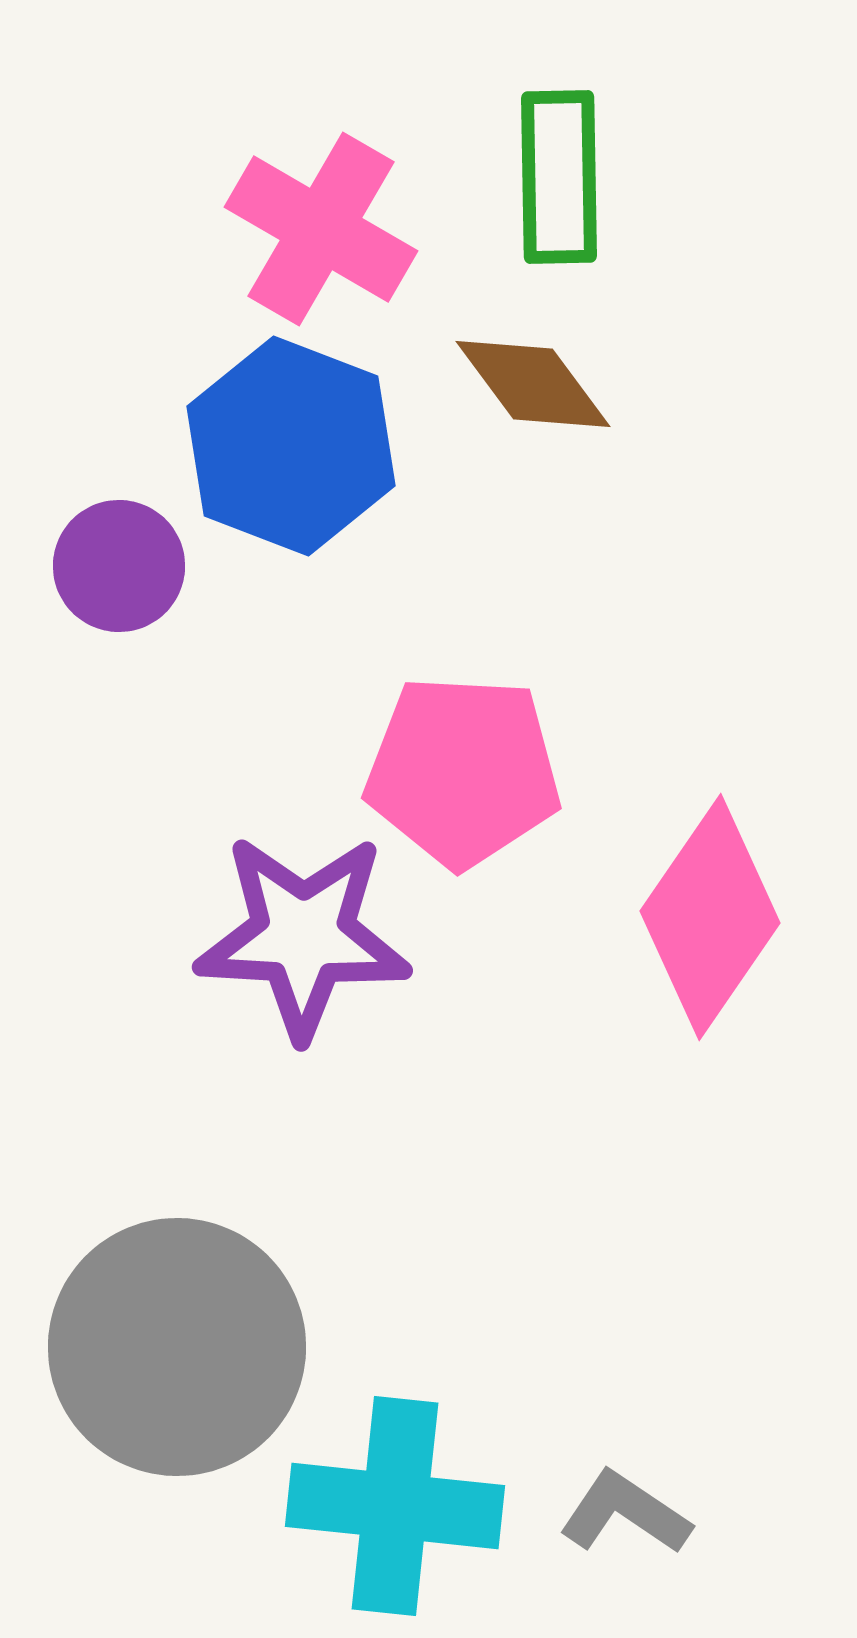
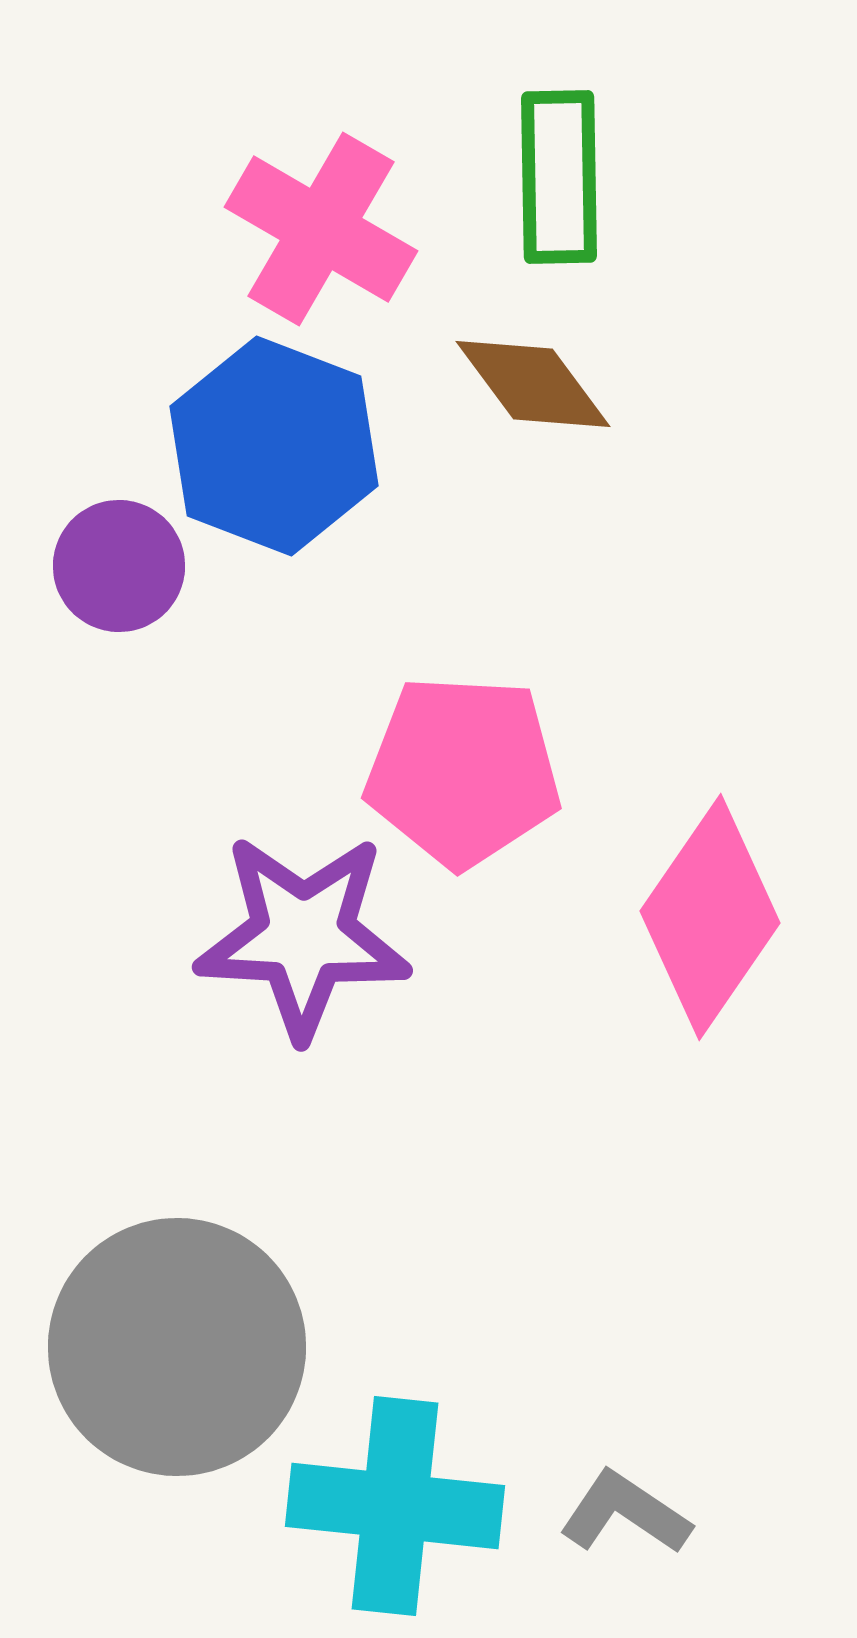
blue hexagon: moved 17 px left
